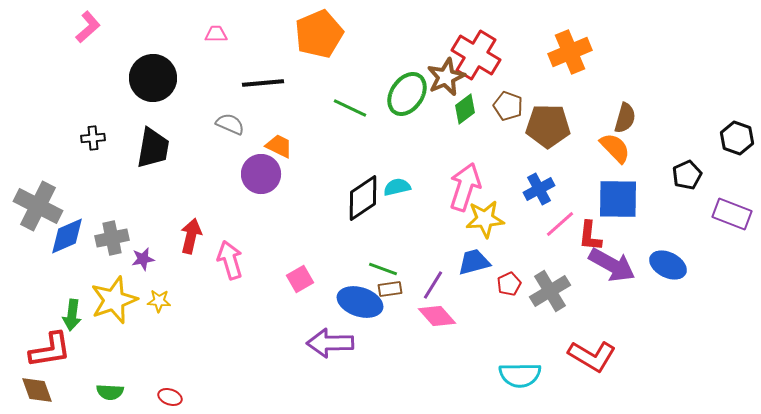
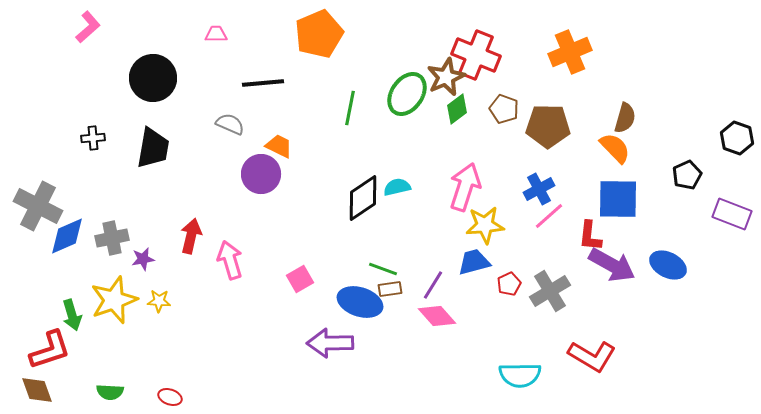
red cross at (476, 55): rotated 9 degrees counterclockwise
brown pentagon at (508, 106): moved 4 px left, 3 px down
green line at (350, 108): rotated 76 degrees clockwise
green diamond at (465, 109): moved 8 px left
yellow star at (485, 219): moved 6 px down
pink line at (560, 224): moved 11 px left, 8 px up
green arrow at (72, 315): rotated 24 degrees counterclockwise
red L-shape at (50, 350): rotated 9 degrees counterclockwise
